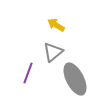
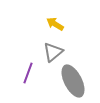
yellow arrow: moved 1 px left, 1 px up
gray ellipse: moved 2 px left, 2 px down
